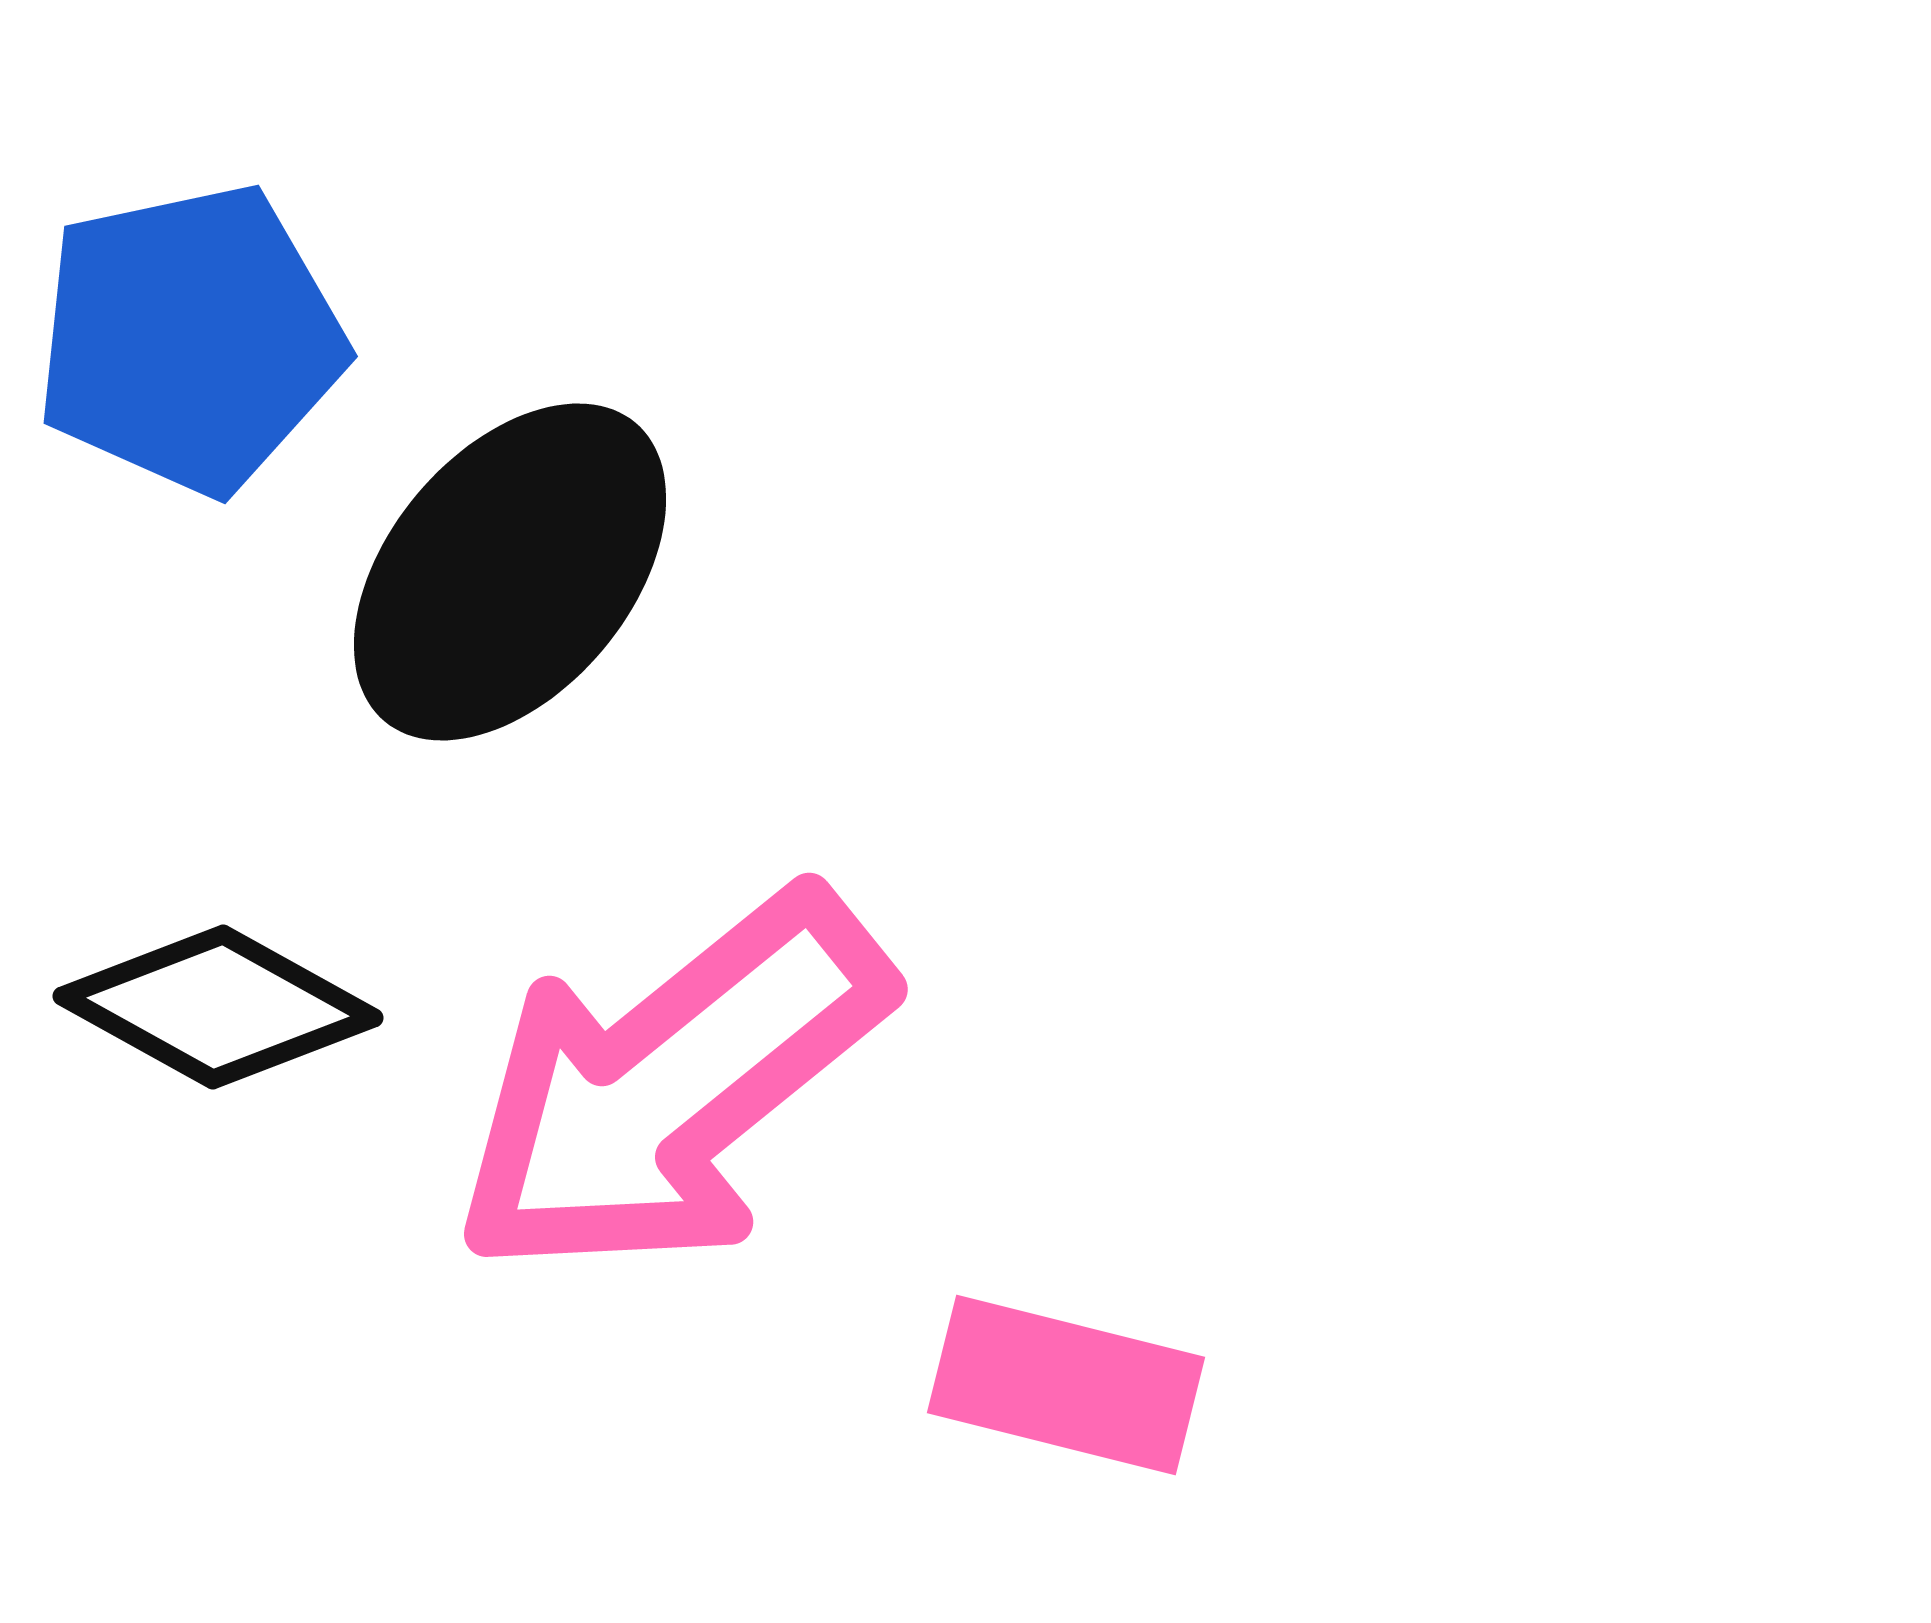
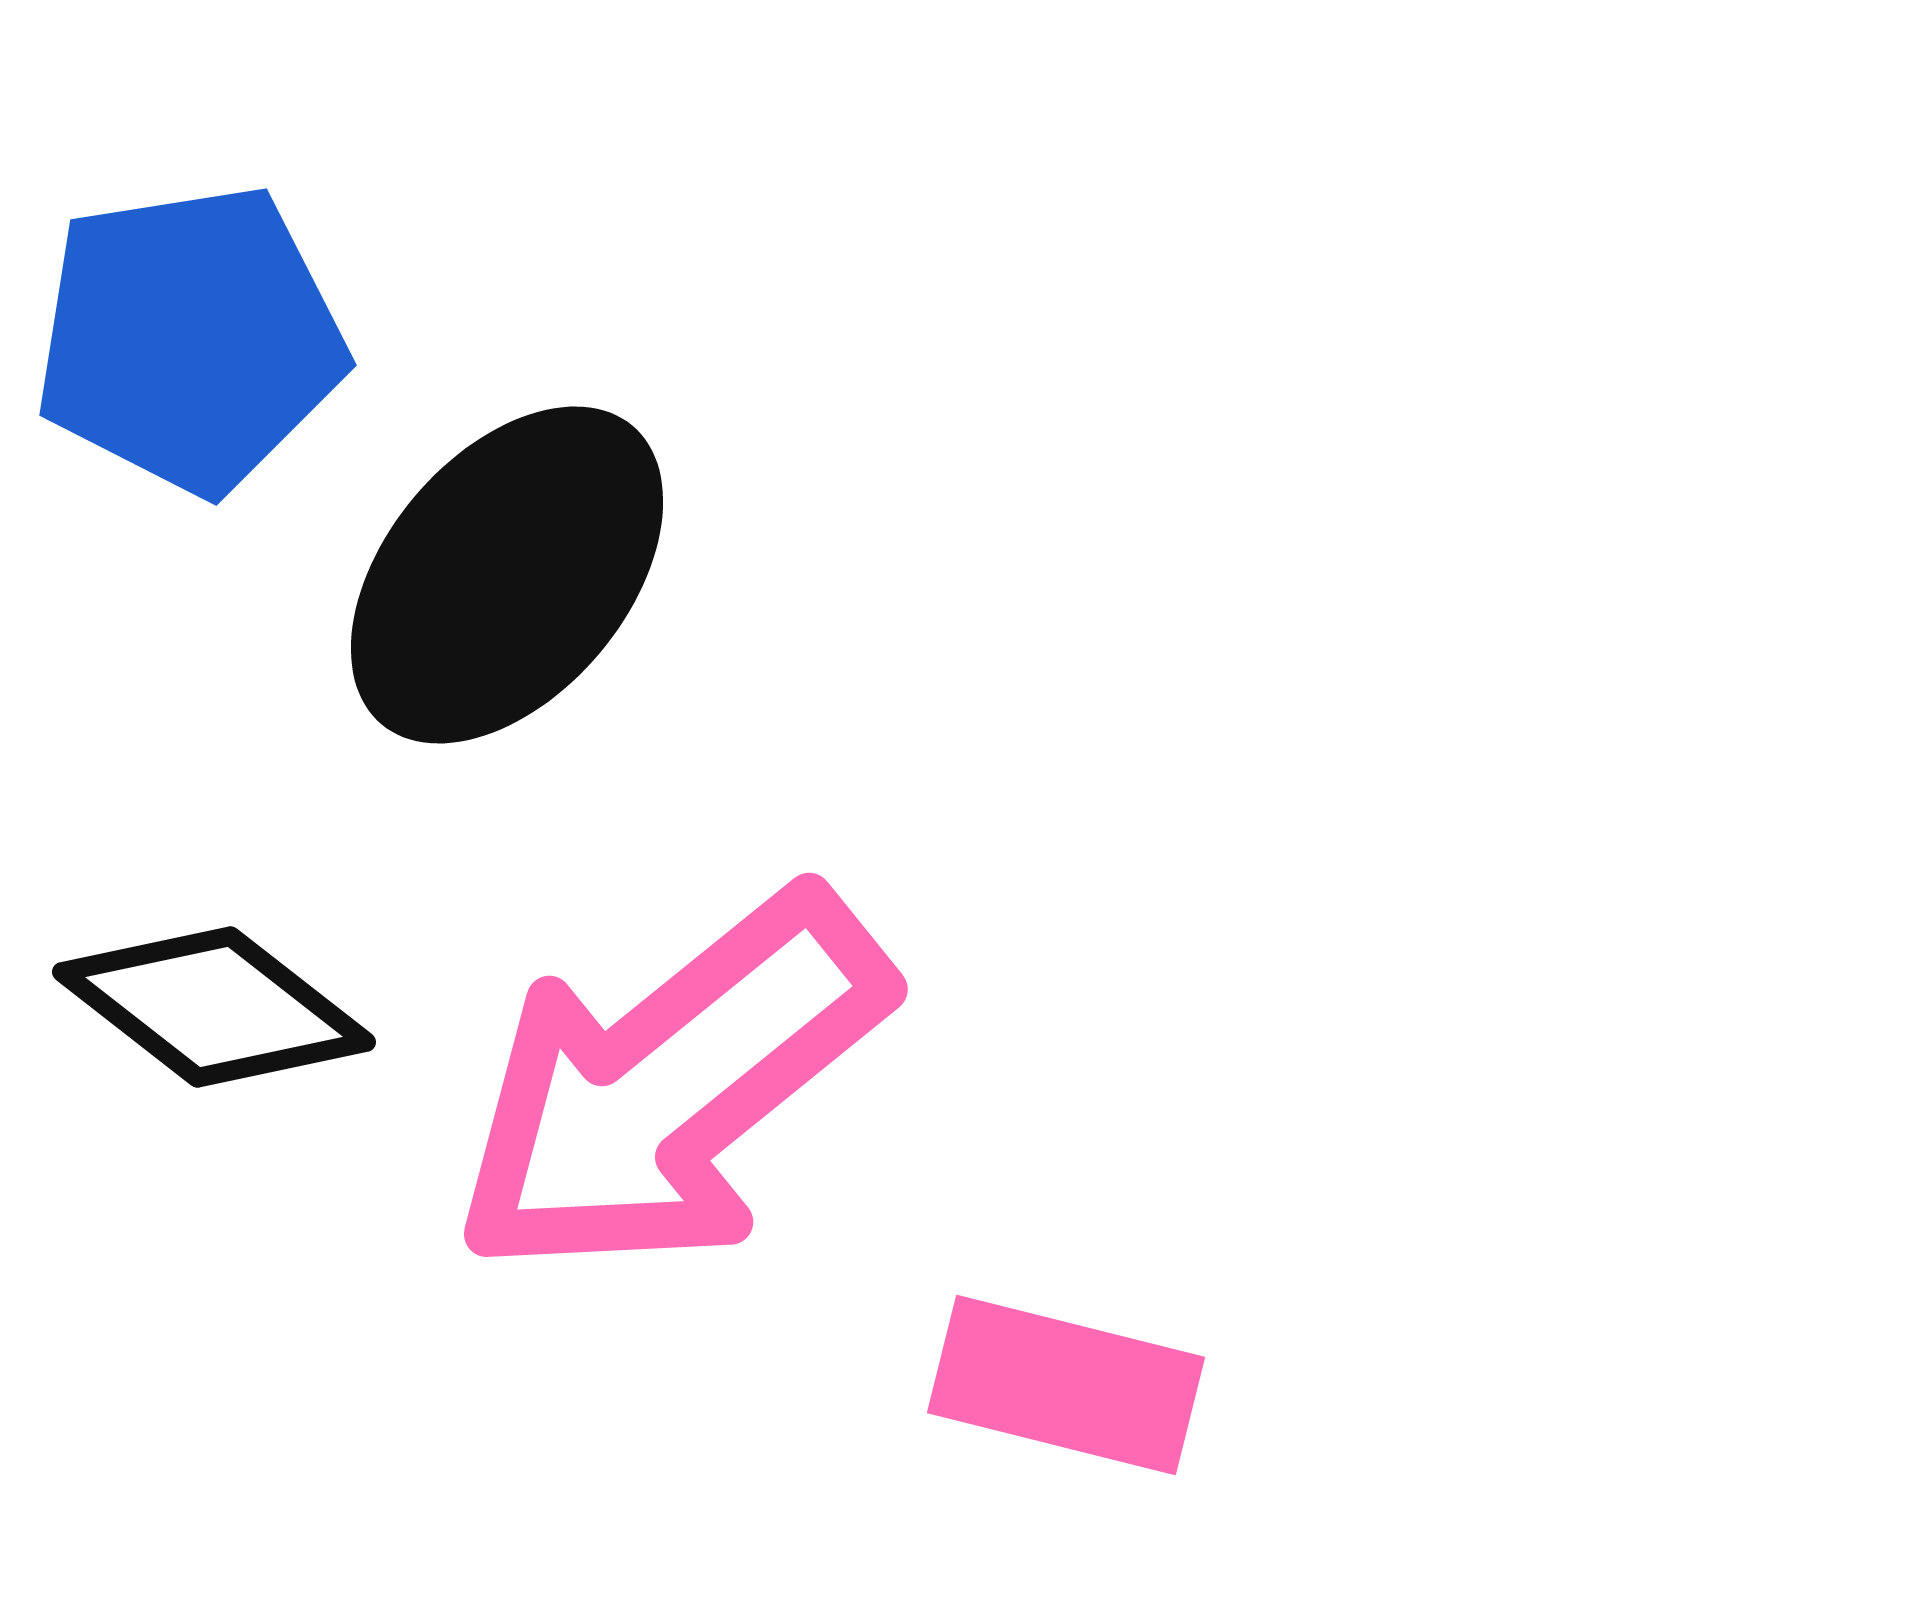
blue pentagon: rotated 3 degrees clockwise
black ellipse: moved 3 px left, 3 px down
black diamond: moved 4 px left; rotated 9 degrees clockwise
